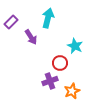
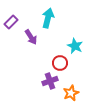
orange star: moved 1 px left, 2 px down
